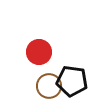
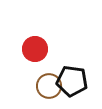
red circle: moved 4 px left, 3 px up
